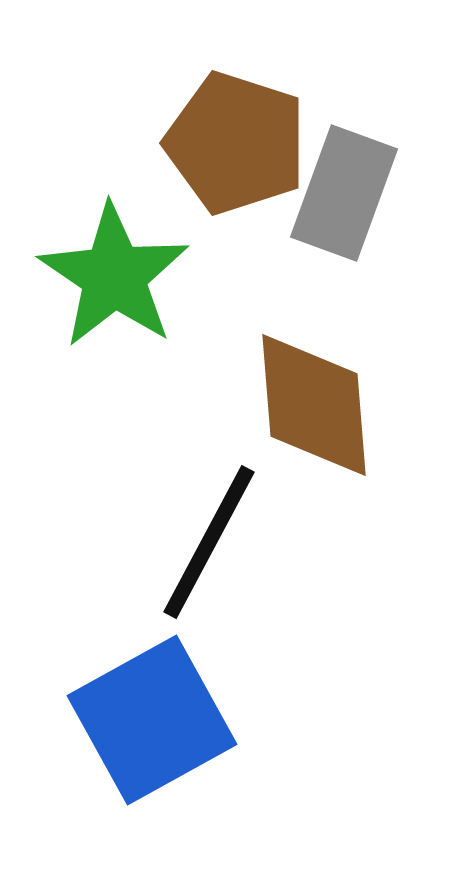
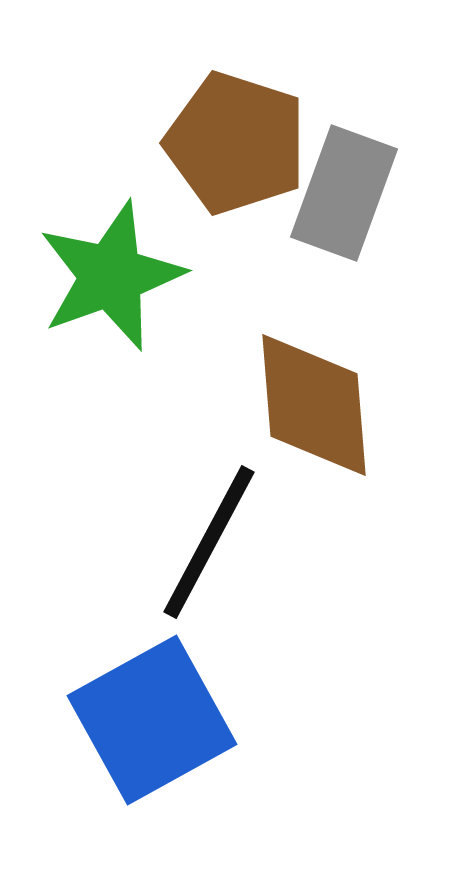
green star: moved 3 px left; rotated 18 degrees clockwise
